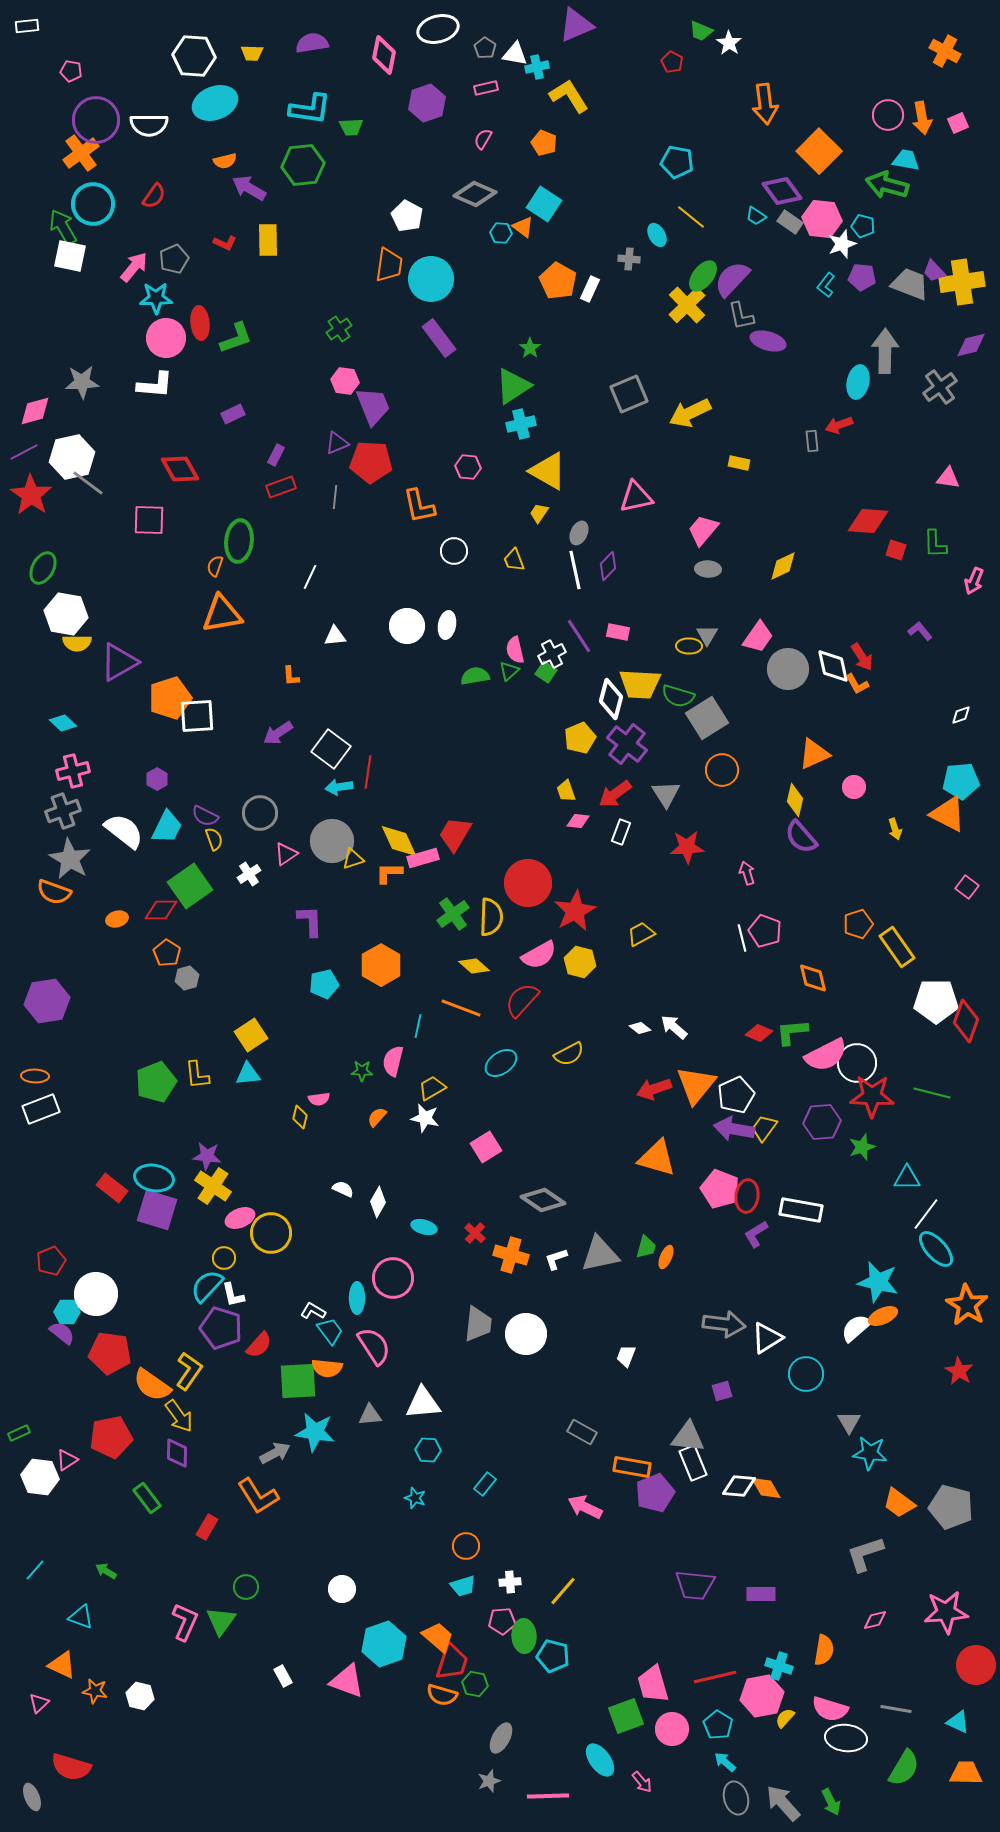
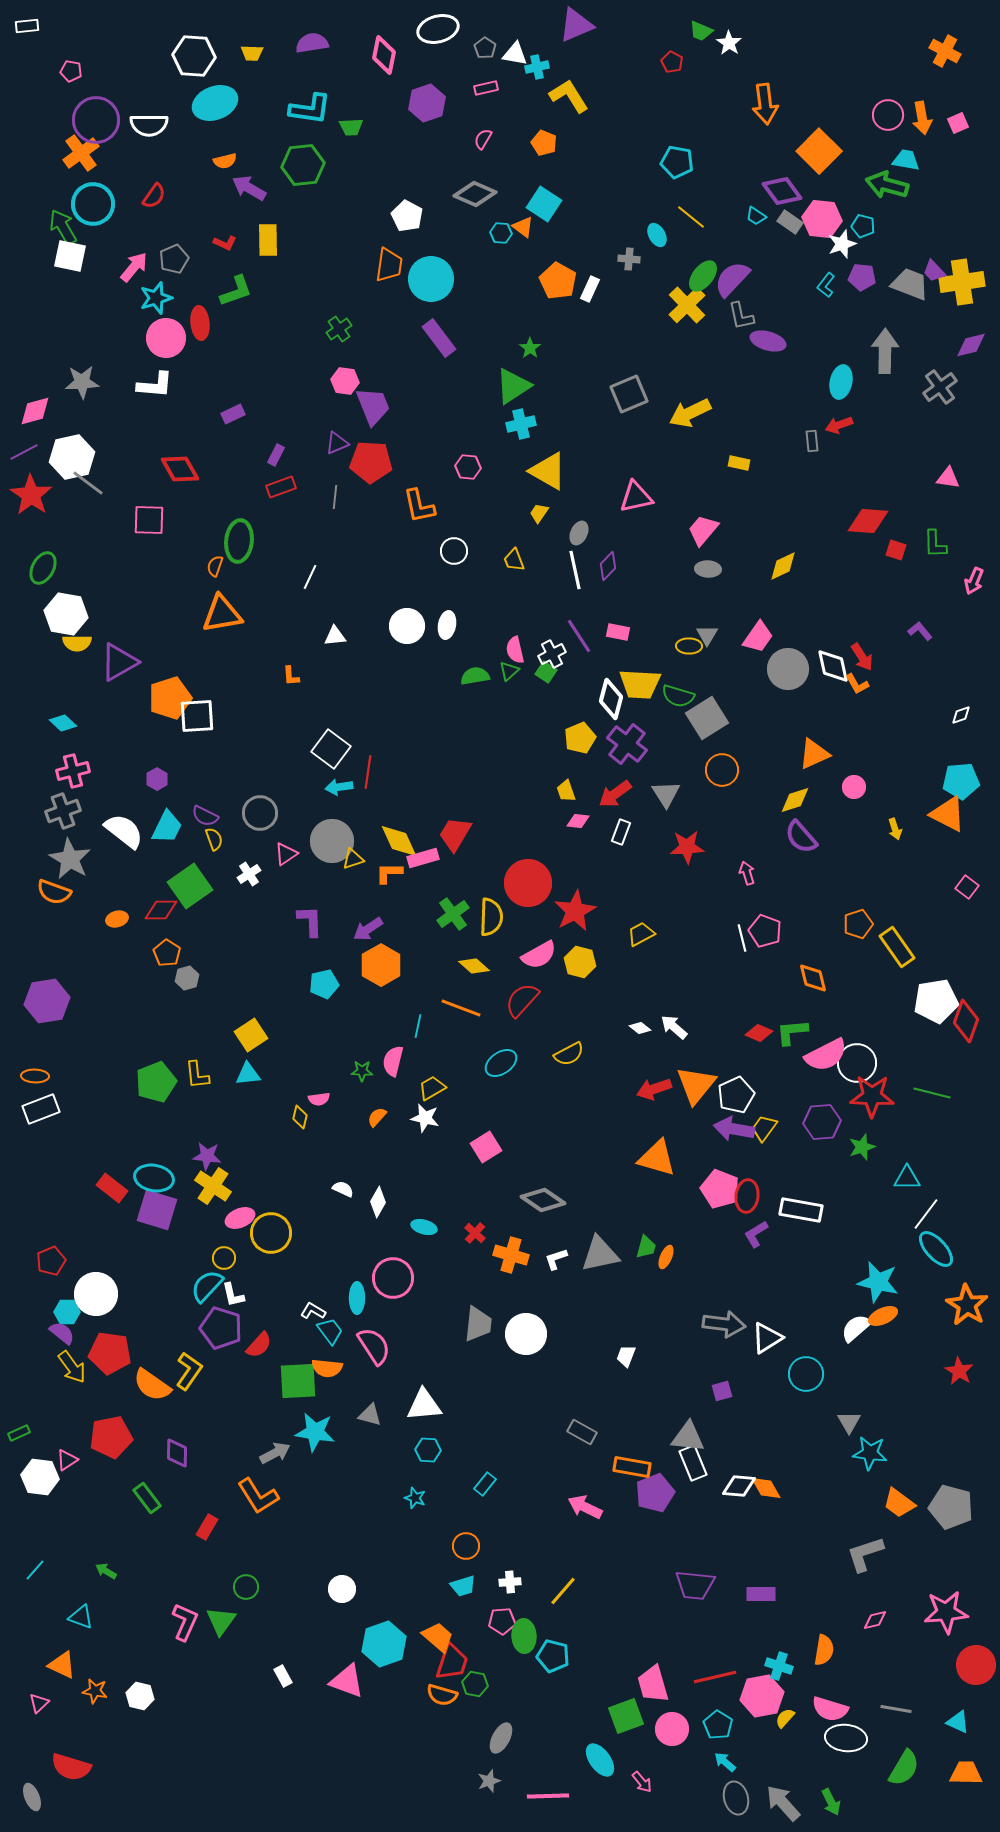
cyan star at (156, 298): rotated 16 degrees counterclockwise
green L-shape at (236, 338): moved 47 px up
cyan ellipse at (858, 382): moved 17 px left
purple arrow at (278, 733): moved 90 px right, 196 px down
yellow diamond at (795, 800): rotated 60 degrees clockwise
white pentagon at (936, 1001): rotated 9 degrees counterclockwise
white triangle at (423, 1403): moved 1 px right, 2 px down
gray triangle at (370, 1415): rotated 20 degrees clockwise
yellow arrow at (179, 1416): moved 107 px left, 49 px up
